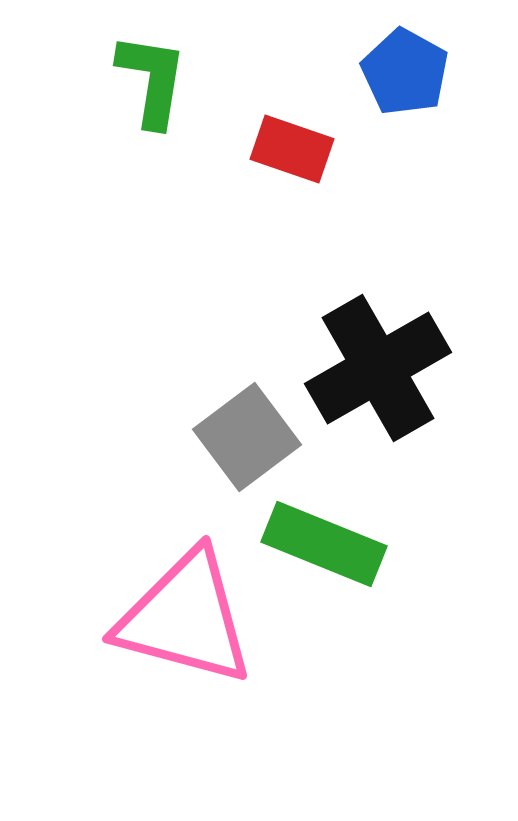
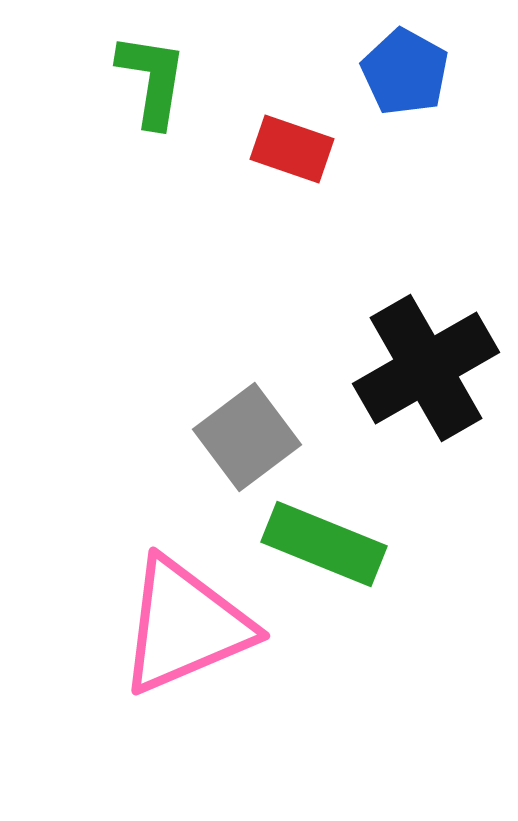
black cross: moved 48 px right
pink triangle: moved 8 px down; rotated 38 degrees counterclockwise
